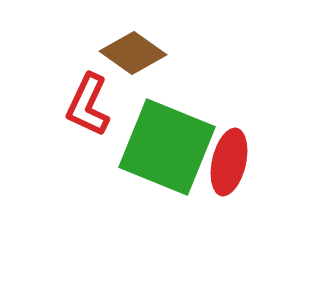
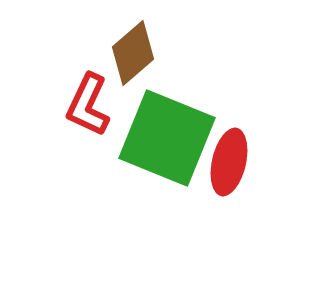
brown diamond: rotated 76 degrees counterclockwise
green square: moved 9 px up
